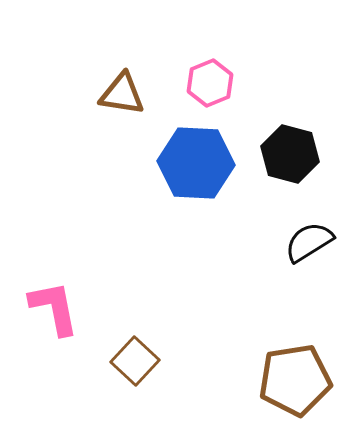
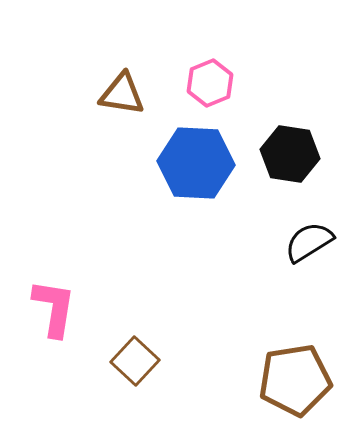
black hexagon: rotated 6 degrees counterclockwise
pink L-shape: rotated 20 degrees clockwise
